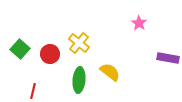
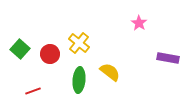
red line: rotated 56 degrees clockwise
